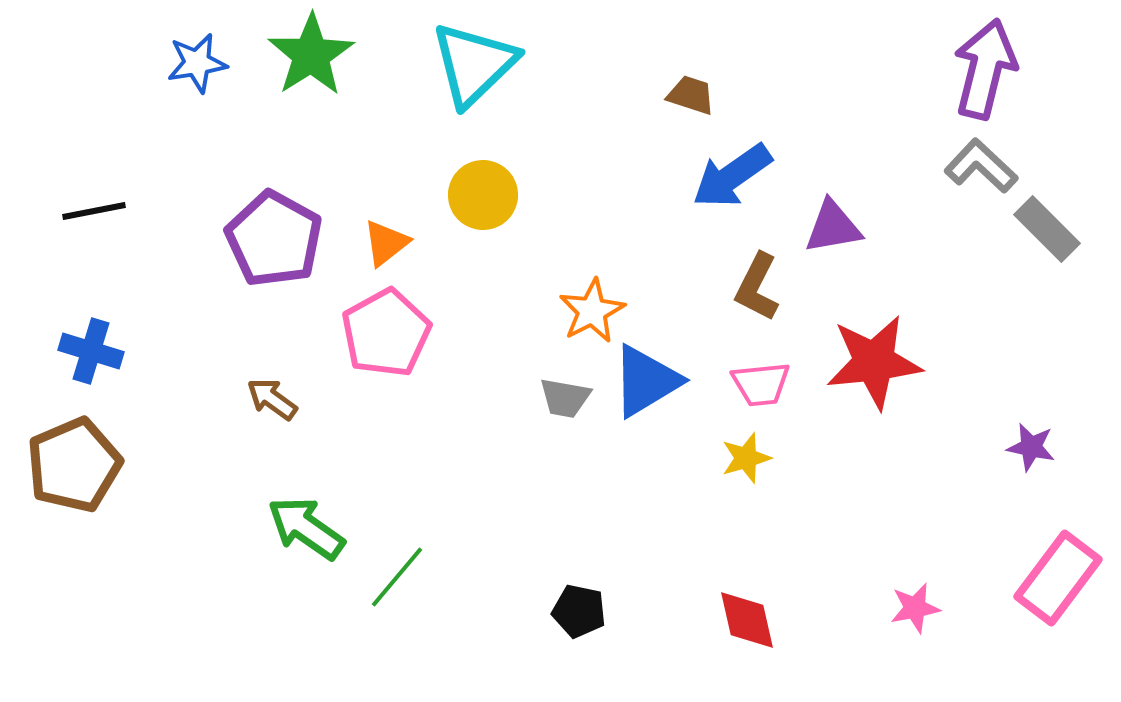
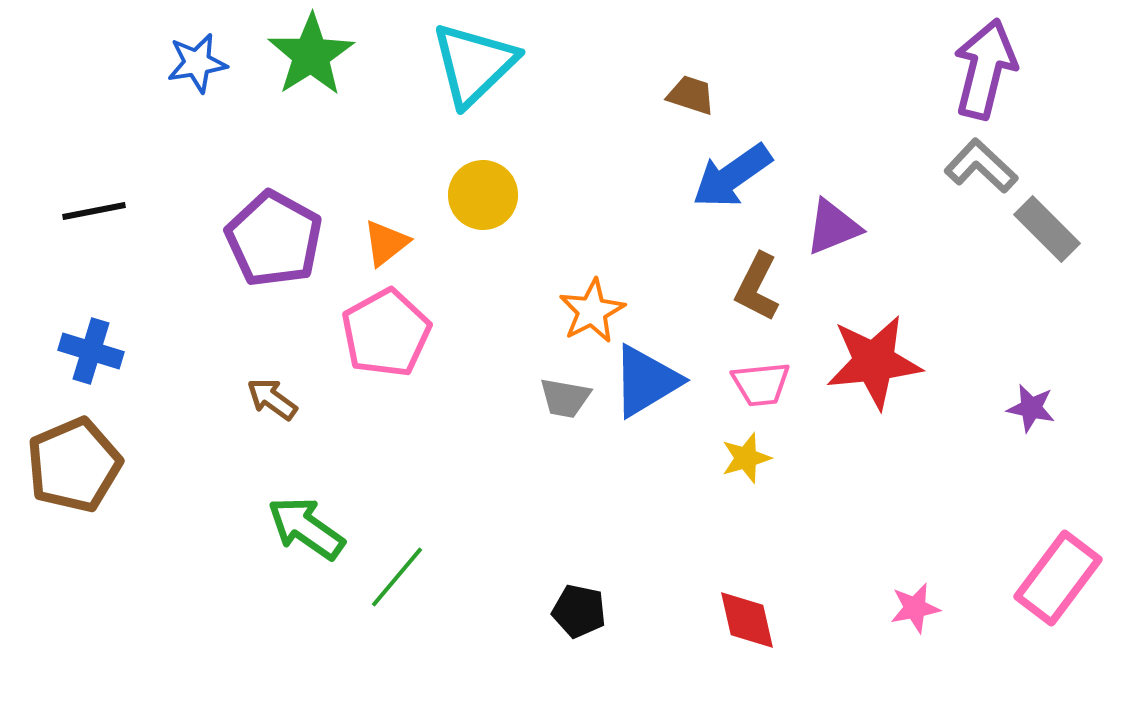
purple triangle: rotated 12 degrees counterclockwise
purple star: moved 39 px up
